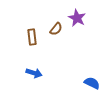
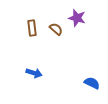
purple star: rotated 12 degrees counterclockwise
brown semicircle: rotated 88 degrees counterclockwise
brown rectangle: moved 9 px up
